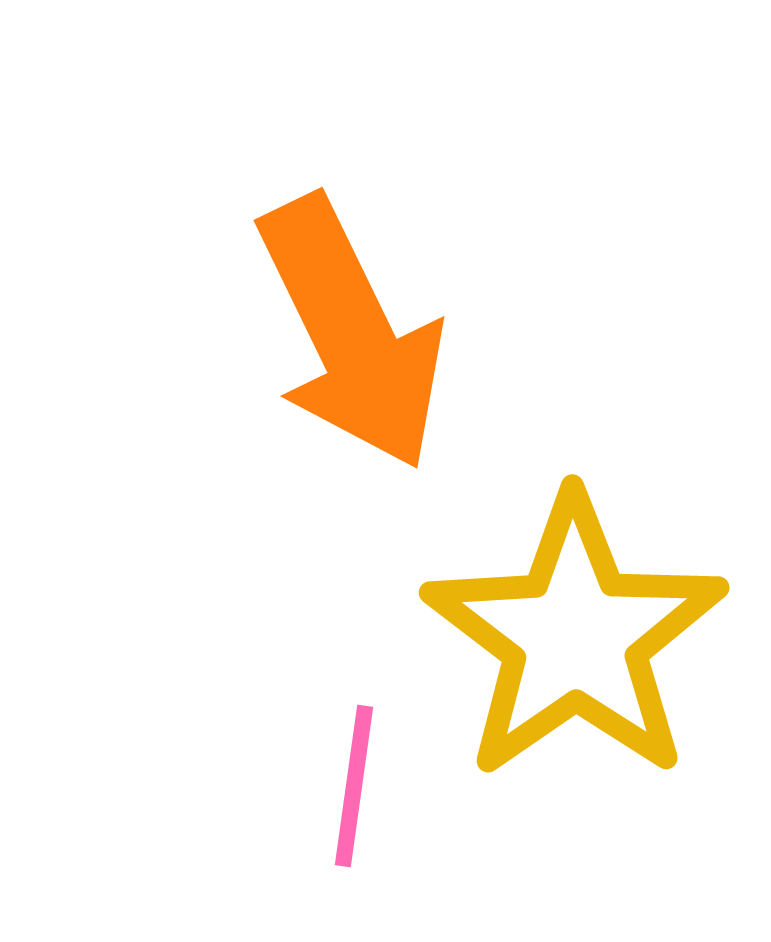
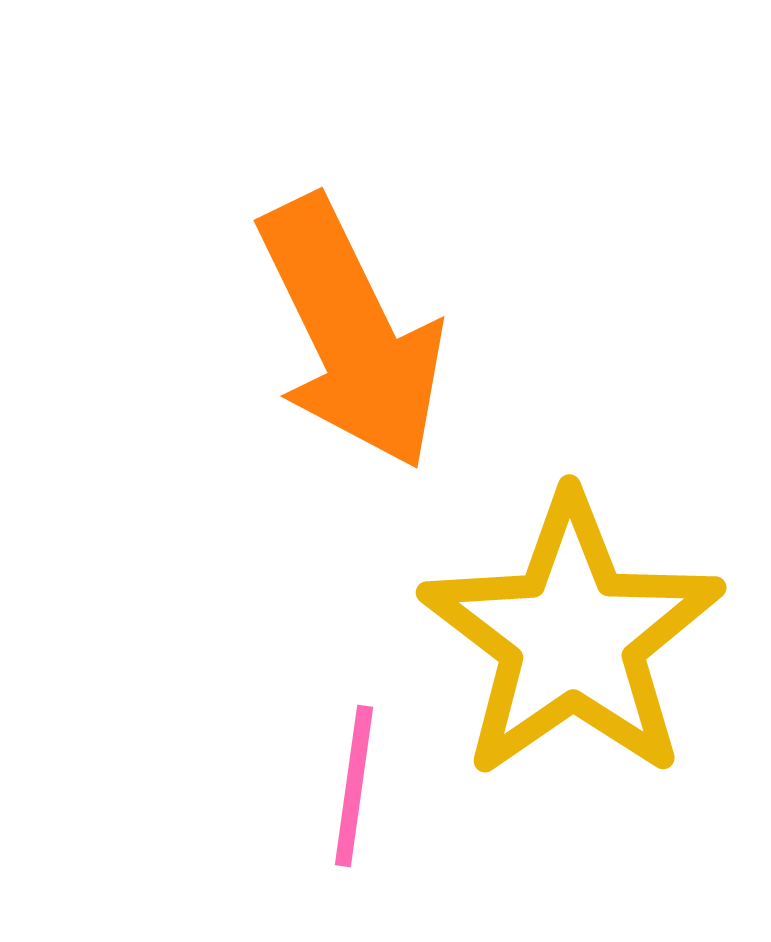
yellow star: moved 3 px left
